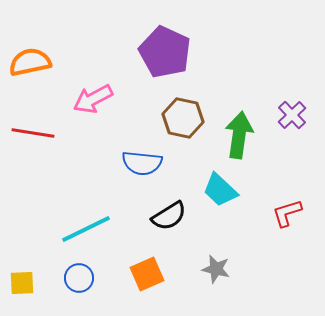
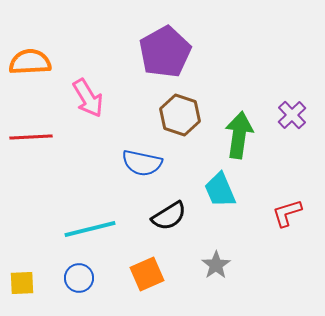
purple pentagon: rotated 18 degrees clockwise
orange semicircle: rotated 9 degrees clockwise
pink arrow: moved 5 px left, 1 px up; rotated 93 degrees counterclockwise
brown hexagon: moved 3 px left, 3 px up; rotated 6 degrees clockwise
red line: moved 2 px left, 4 px down; rotated 12 degrees counterclockwise
blue semicircle: rotated 6 degrees clockwise
cyan trapezoid: rotated 24 degrees clockwise
cyan line: moved 4 px right; rotated 12 degrees clockwise
gray star: moved 4 px up; rotated 24 degrees clockwise
